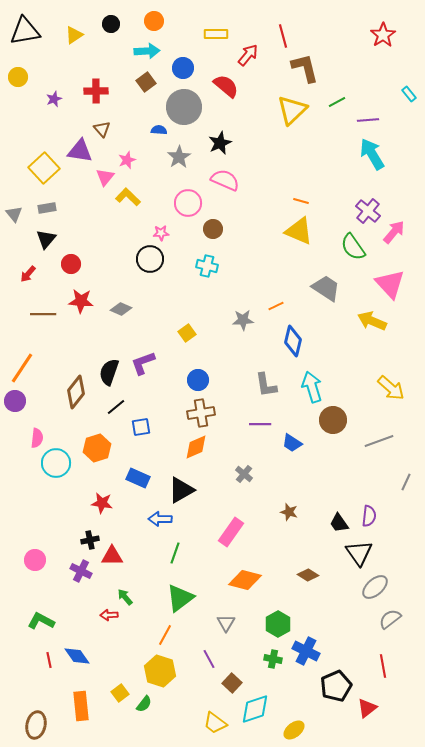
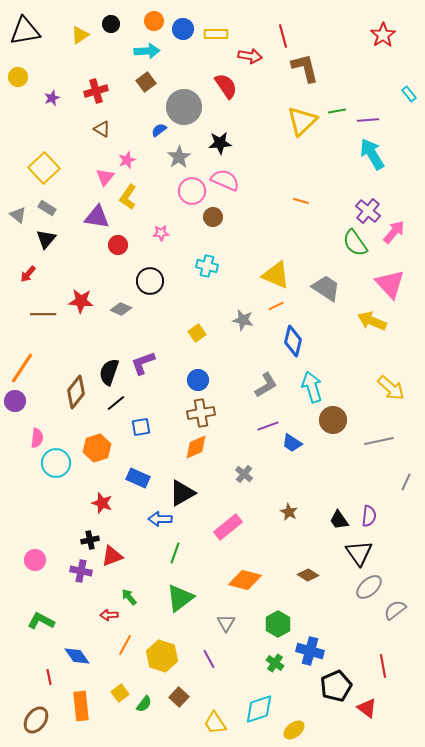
yellow triangle at (74, 35): moved 6 px right
red arrow at (248, 55): moved 2 px right, 1 px down; rotated 60 degrees clockwise
blue circle at (183, 68): moved 39 px up
red semicircle at (226, 86): rotated 16 degrees clockwise
red cross at (96, 91): rotated 15 degrees counterclockwise
purple star at (54, 99): moved 2 px left, 1 px up
green line at (337, 102): moved 9 px down; rotated 18 degrees clockwise
yellow triangle at (292, 110): moved 10 px right, 11 px down
brown triangle at (102, 129): rotated 18 degrees counterclockwise
blue semicircle at (159, 130): rotated 42 degrees counterclockwise
black star at (220, 143): rotated 20 degrees clockwise
purple triangle at (80, 151): moved 17 px right, 66 px down
yellow L-shape at (128, 197): rotated 100 degrees counterclockwise
pink circle at (188, 203): moved 4 px right, 12 px up
gray rectangle at (47, 208): rotated 42 degrees clockwise
gray triangle at (14, 214): moved 4 px right, 1 px down; rotated 12 degrees counterclockwise
brown circle at (213, 229): moved 12 px up
yellow triangle at (299, 231): moved 23 px left, 44 px down
green semicircle at (353, 247): moved 2 px right, 4 px up
black circle at (150, 259): moved 22 px down
red circle at (71, 264): moved 47 px right, 19 px up
gray star at (243, 320): rotated 15 degrees clockwise
yellow square at (187, 333): moved 10 px right
gray L-shape at (266, 385): rotated 112 degrees counterclockwise
black line at (116, 407): moved 4 px up
purple line at (260, 424): moved 8 px right, 2 px down; rotated 20 degrees counterclockwise
gray line at (379, 441): rotated 8 degrees clockwise
black triangle at (181, 490): moved 1 px right, 3 px down
red star at (102, 503): rotated 10 degrees clockwise
brown star at (289, 512): rotated 12 degrees clockwise
black trapezoid at (339, 523): moved 3 px up
pink rectangle at (231, 532): moved 3 px left, 5 px up; rotated 16 degrees clockwise
red triangle at (112, 556): rotated 20 degrees counterclockwise
purple cross at (81, 571): rotated 15 degrees counterclockwise
gray ellipse at (375, 587): moved 6 px left
green arrow at (125, 597): moved 4 px right
gray semicircle at (390, 619): moved 5 px right, 9 px up
orange line at (165, 635): moved 40 px left, 10 px down
blue cross at (306, 651): moved 4 px right; rotated 12 degrees counterclockwise
green cross at (273, 659): moved 2 px right, 4 px down; rotated 24 degrees clockwise
red line at (49, 660): moved 17 px down
yellow hexagon at (160, 671): moved 2 px right, 15 px up
brown square at (232, 683): moved 53 px left, 14 px down
red triangle at (367, 708): rotated 45 degrees counterclockwise
cyan diamond at (255, 709): moved 4 px right
yellow trapezoid at (215, 723): rotated 20 degrees clockwise
brown ellipse at (36, 725): moved 5 px up; rotated 24 degrees clockwise
